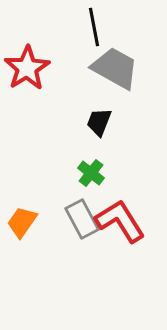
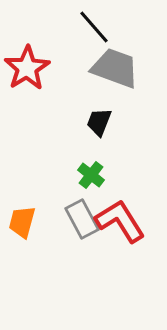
black line: rotated 30 degrees counterclockwise
gray trapezoid: rotated 9 degrees counterclockwise
green cross: moved 2 px down
orange trapezoid: rotated 20 degrees counterclockwise
